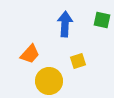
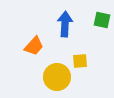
orange trapezoid: moved 4 px right, 8 px up
yellow square: moved 2 px right; rotated 14 degrees clockwise
yellow circle: moved 8 px right, 4 px up
